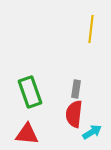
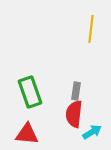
gray rectangle: moved 2 px down
